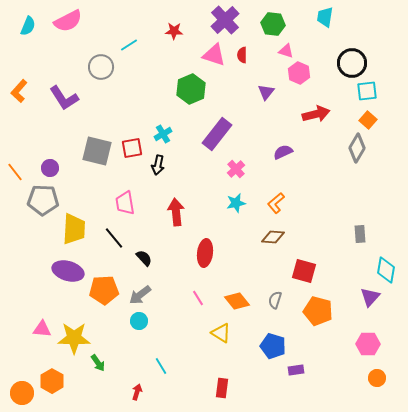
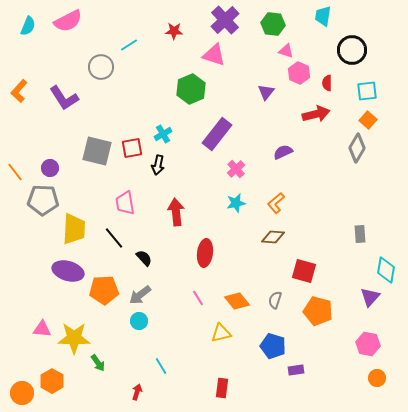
cyan trapezoid at (325, 17): moved 2 px left, 1 px up
red semicircle at (242, 55): moved 85 px right, 28 px down
black circle at (352, 63): moved 13 px up
yellow triangle at (221, 333): rotated 45 degrees counterclockwise
pink hexagon at (368, 344): rotated 10 degrees clockwise
